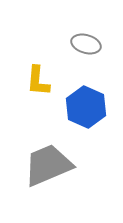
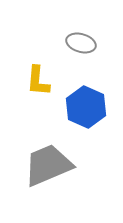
gray ellipse: moved 5 px left, 1 px up
